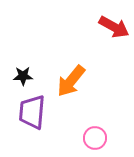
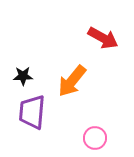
red arrow: moved 11 px left, 11 px down
orange arrow: moved 1 px right
